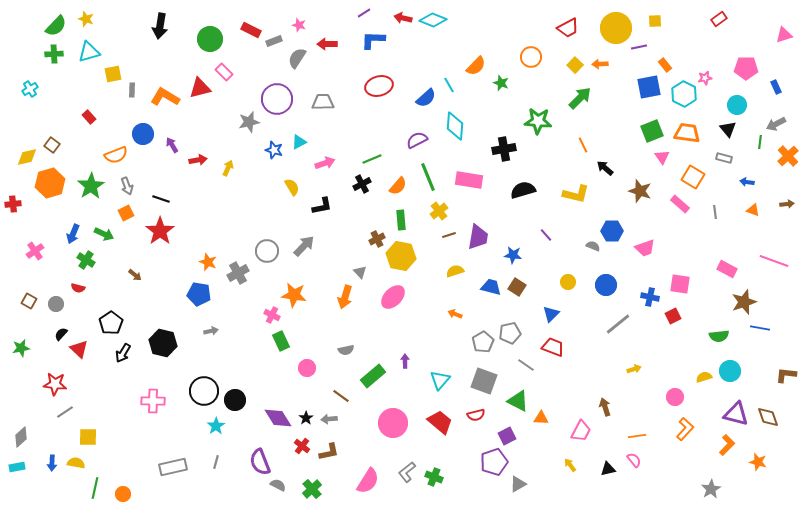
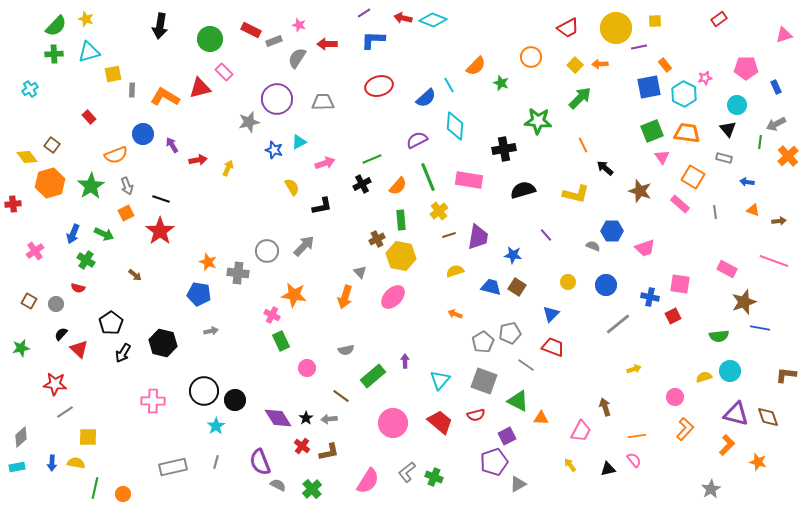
yellow diamond at (27, 157): rotated 65 degrees clockwise
brown arrow at (787, 204): moved 8 px left, 17 px down
gray cross at (238, 273): rotated 35 degrees clockwise
